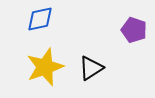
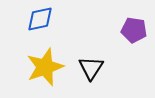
purple pentagon: rotated 10 degrees counterclockwise
black triangle: rotated 24 degrees counterclockwise
